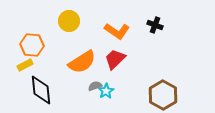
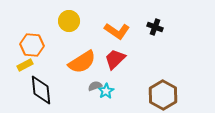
black cross: moved 2 px down
